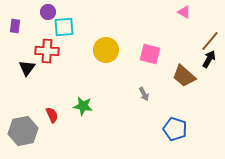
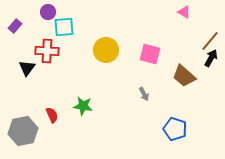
purple rectangle: rotated 32 degrees clockwise
black arrow: moved 2 px right, 1 px up
